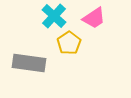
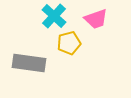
pink trapezoid: moved 2 px right, 1 px down; rotated 15 degrees clockwise
yellow pentagon: rotated 20 degrees clockwise
